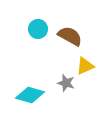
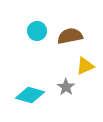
cyan circle: moved 1 px left, 2 px down
brown semicircle: rotated 40 degrees counterclockwise
gray star: moved 4 px down; rotated 18 degrees clockwise
